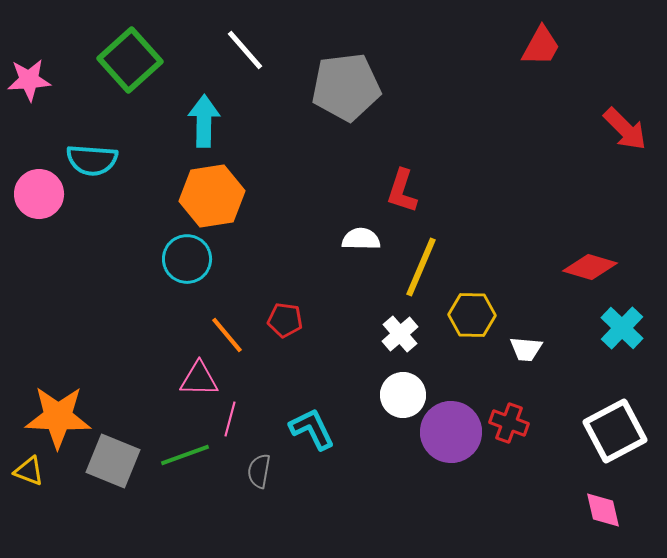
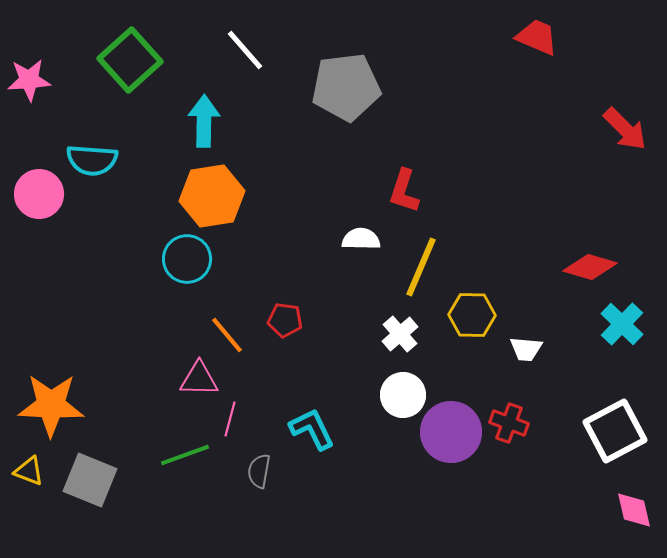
red trapezoid: moved 4 px left, 9 px up; rotated 96 degrees counterclockwise
red L-shape: moved 2 px right
cyan cross: moved 4 px up
orange star: moved 7 px left, 12 px up
gray square: moved 23 px left, 19 px down
pink diamond: moved 31 px right
